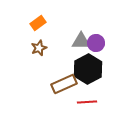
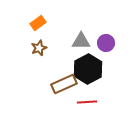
purple circle: moved 10 px right
